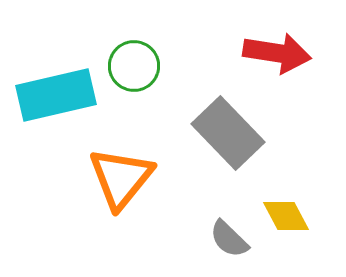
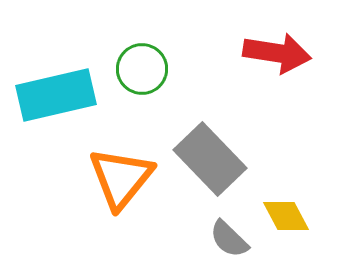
green circle: moved 8 px right, 3 px down
gray rectangle: moved 18 px left, 26 px down
